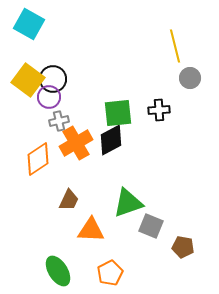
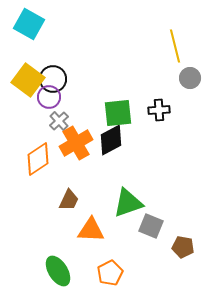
gray cross: rotated 30 degrees counterclockwise
